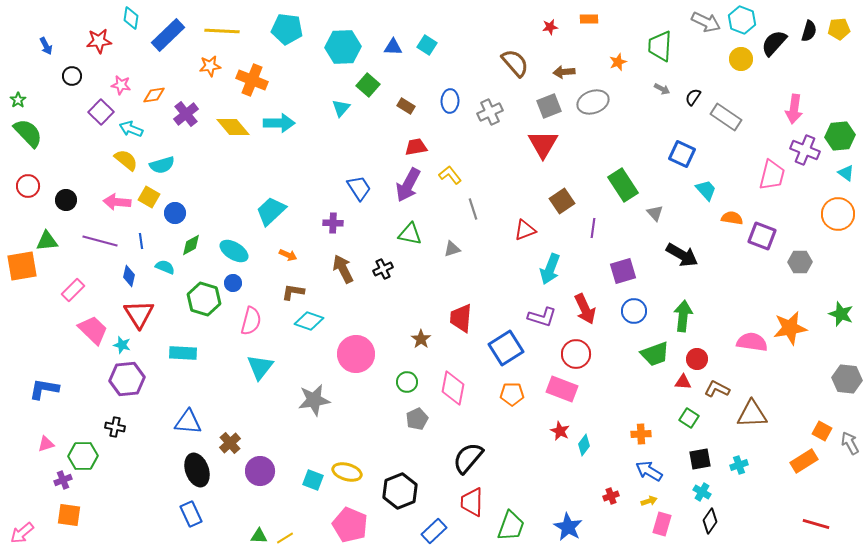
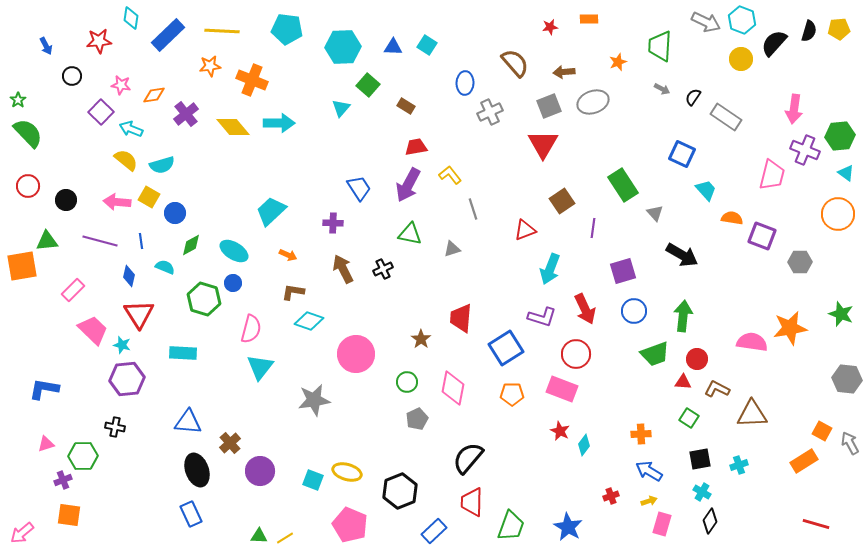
blue ellipse at (450, 101): moved 15 px right, 18 px up
pink semicircle at (251, 321): moved 8 px down
